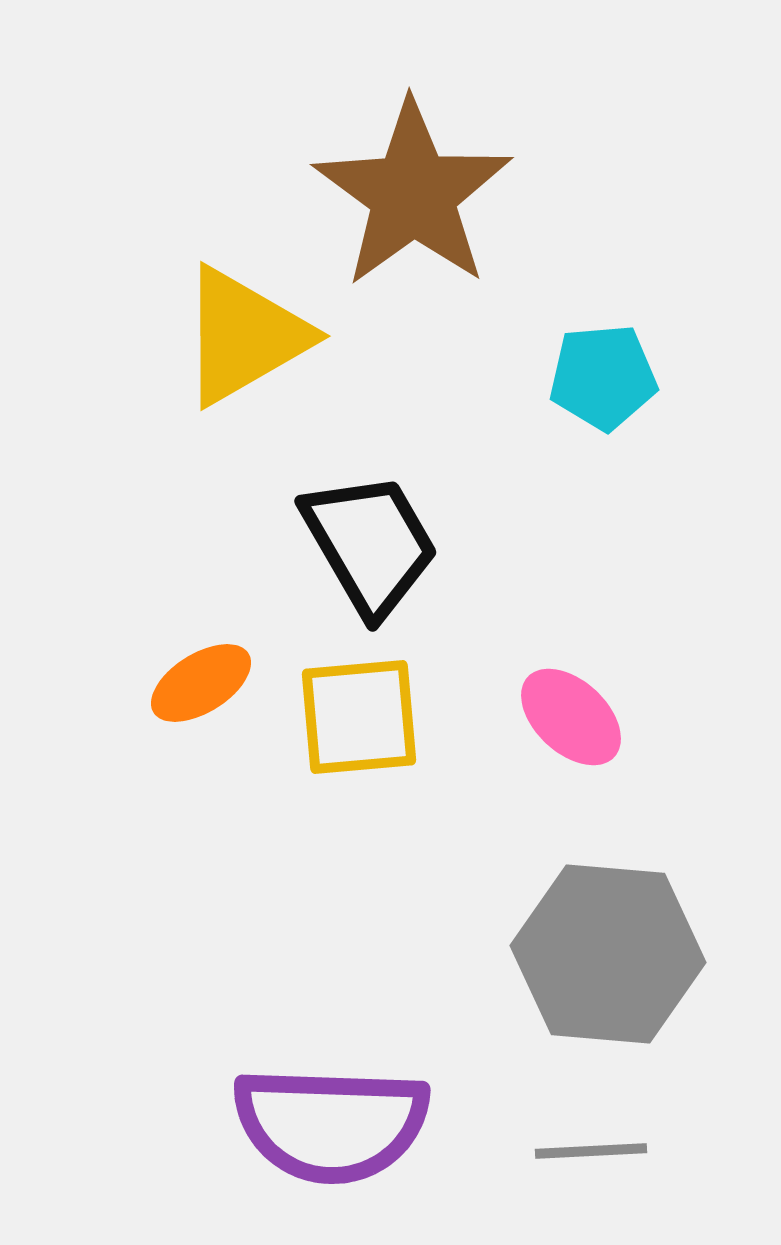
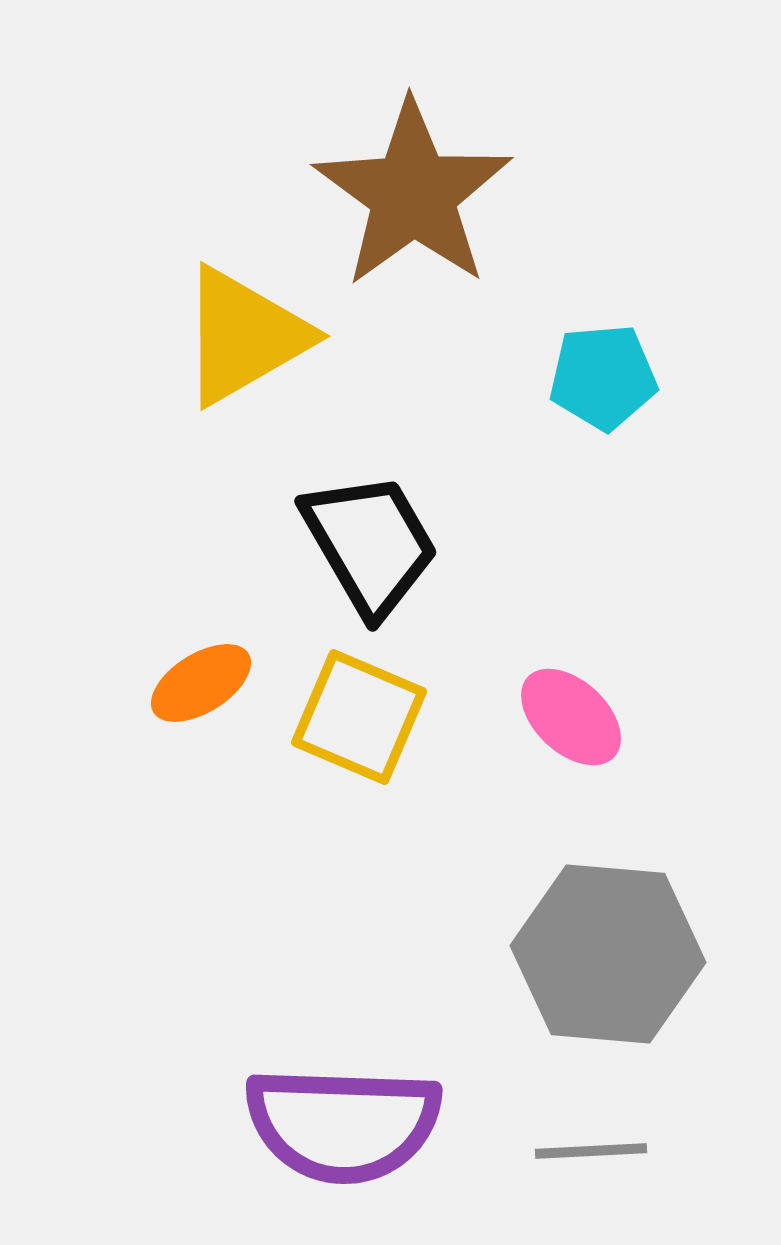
yellow square: rotated 28 degrees clockwise
purple semicircle: moved 12 px right
